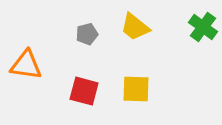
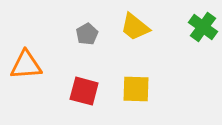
gray pentagon: rotated 15 degrees counterclockwise
orange triangle: rotated 12 degrees counterclockwise
